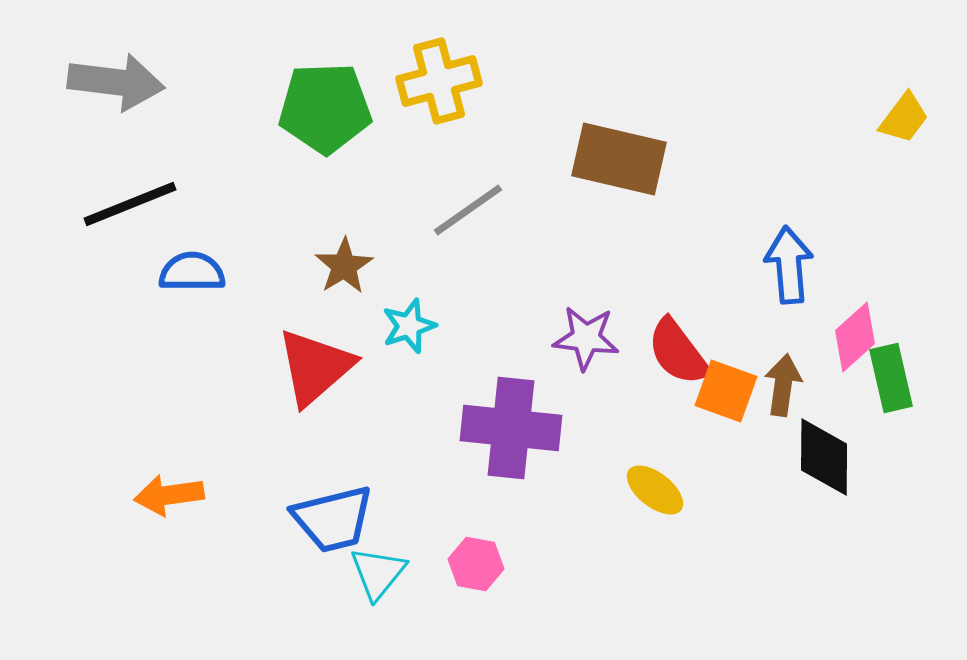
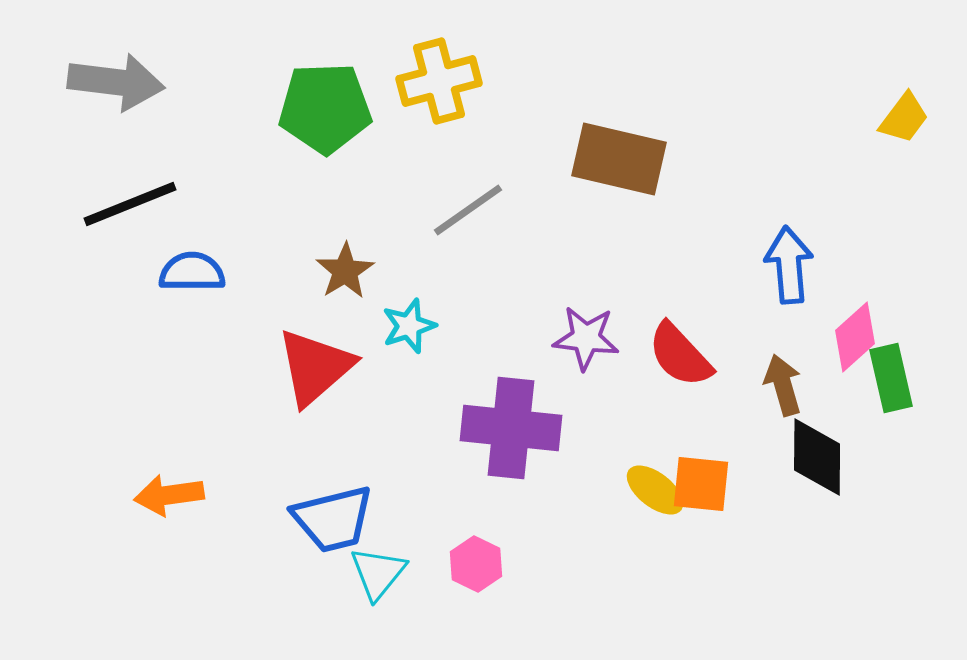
brown star: moved 1 px right, 5 px down
red semicircle: moved 2 px right, 3 px down; rotated 6 degrees counterclockwise
brown arrow: rotated 24 degrees counterclockwise
orange square: moved 25 px left, 93 px down; rotated 14 degrees counterclockwise
black diamond: moved 7 px left
pink hexagon: rotated 16 degrees clockwise
